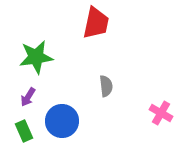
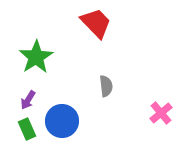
red trapezoid: rotated 56 degrees counterclockwise
green star: rotated 24 degrees counterclockwise
purple arrow: moved 3 px down
pink cross: rotated 20 degrees clockwise
green rectangle: moved 3 px right, 2 px up
